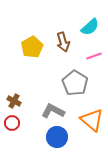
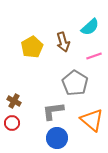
gray L-shape: rotated 35 degrees counterclockwise
blue circle: moved 1 px down
